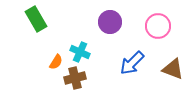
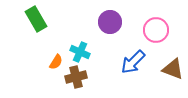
pink circle: moved 2 px left, 4 px down
blue arrow: moved 1 px right, 1 px up
brown cross: moved 1 px right, 1 px up
